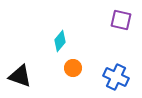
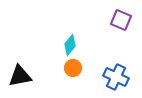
purple square: rotated 10 degrees clockwise
cyan diamond: moved 10 px right, 4 px down
black triangle: rotated 30 degrees counterclockwise
